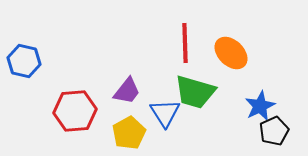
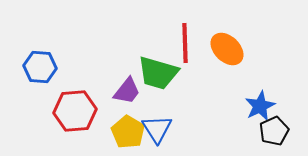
orange ellipse: moved 4 px left, 4 px up
blue hexagon: moved 16 px right, 6 px down; rotated 8 degrees counterclockwise
green trapezoid: moved 37 px left, 19 px up
blue triangle: moved 8 px left, 16 px down
yellow pentagon: moved 1 px left, 1 px up; rotated 12 degrees counterclockwise
